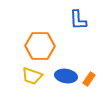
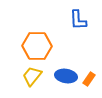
orange hexagon: moved 3 px left
yellow trapezoid: rotated 110 degrees clockwise
